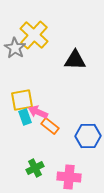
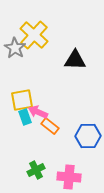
green cross: moved 1 px right, 2 px down
